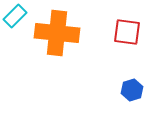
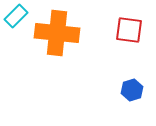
cyan rectangle: moved 1 px right
red square: moved 2 px right, 2 px up
